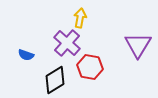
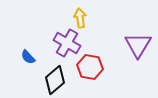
yellow arrow: rotated 18 degrees counterclockwise
purple cross: rotated 12 degrees counterclockwise
blue semicircle: moved 2 px right, 2 px down; rotated 28 degrees clockwise
black diamond: rotated 8 degrees counterclockwise
